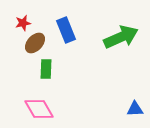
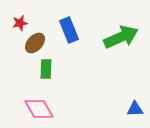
red star: moved 3 px left
blue rectangle: moved 3 px right
